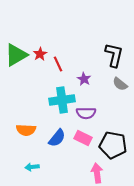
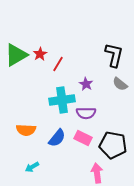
red line: rotated 56 degrees clockwise
purple star: moved 2 px right, 5 px down
cyan arrow: rotated 24 degrees counterclockwise
